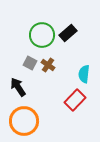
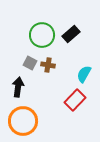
black rectangle: moved 3 px right, 1 px down
brown cross: rotated 24 degrees counterclockwise
cyan semicircle: rotated 24 degrees clockwise
black arrow: rotated 42 degrees clockwise
orange circle: moved 1 px left
